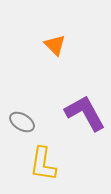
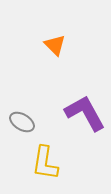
yellow L-shape: moved 2 px right, 1 px up
